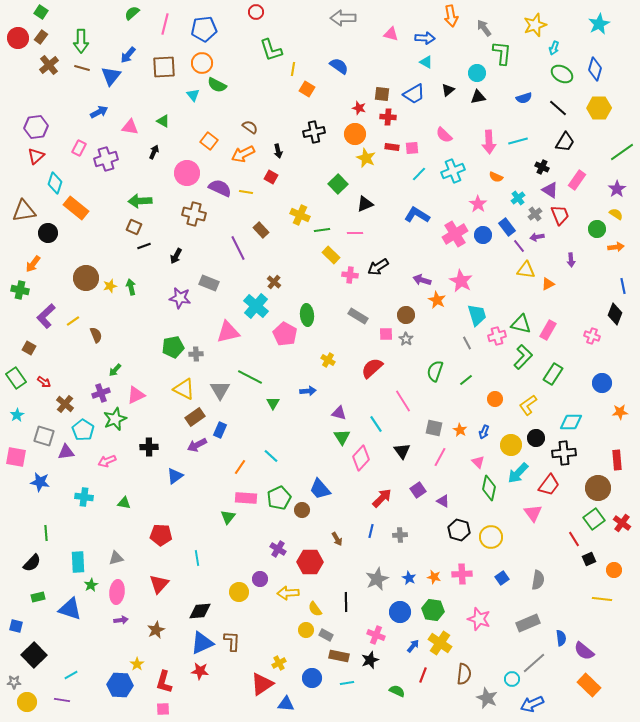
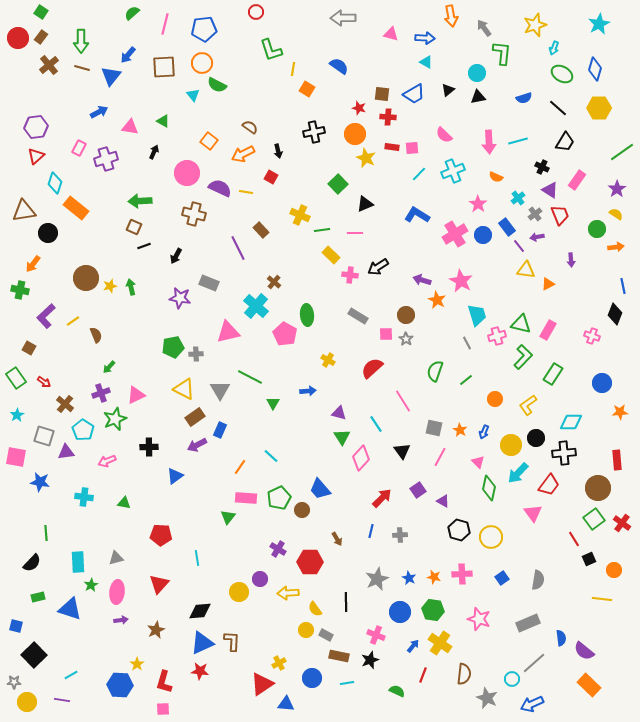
green arrow at (115, 370): moved 6 px left, 3 px up
